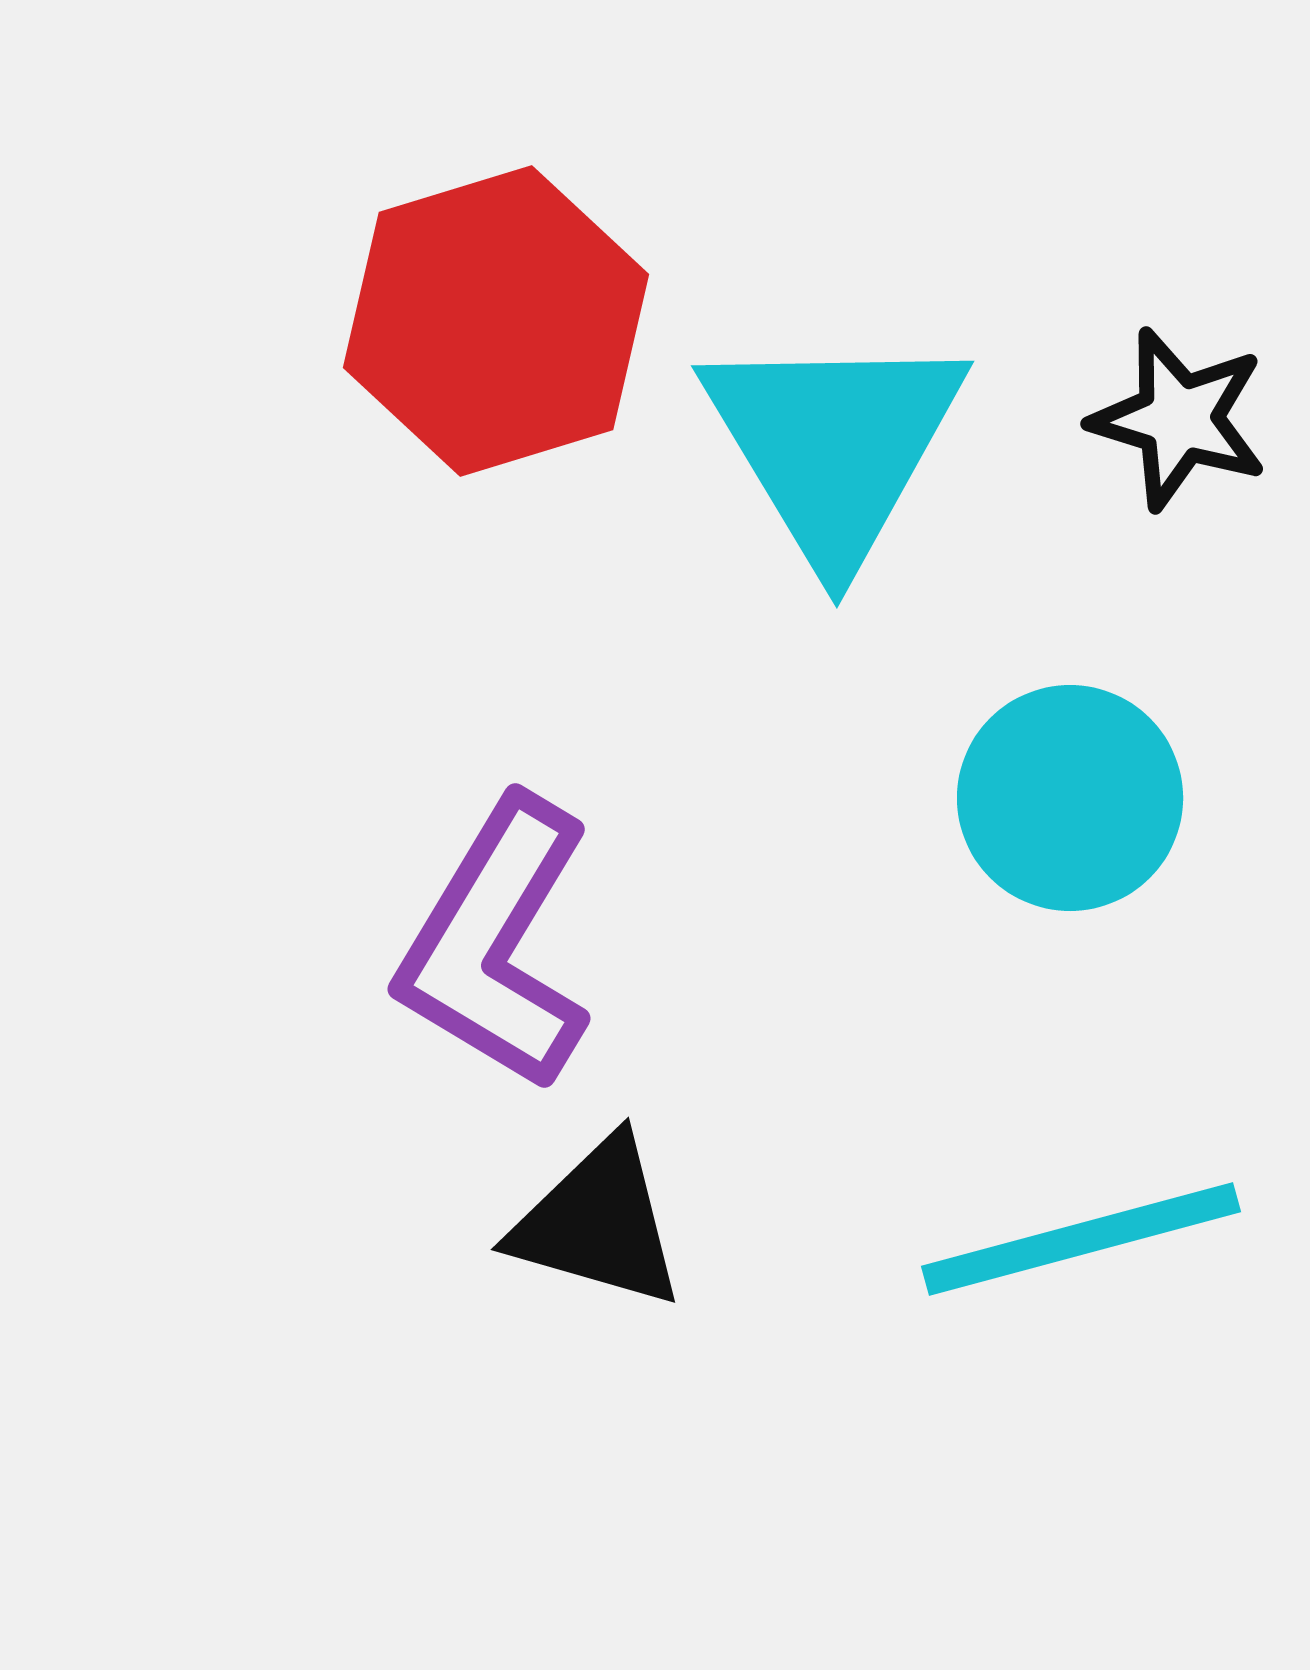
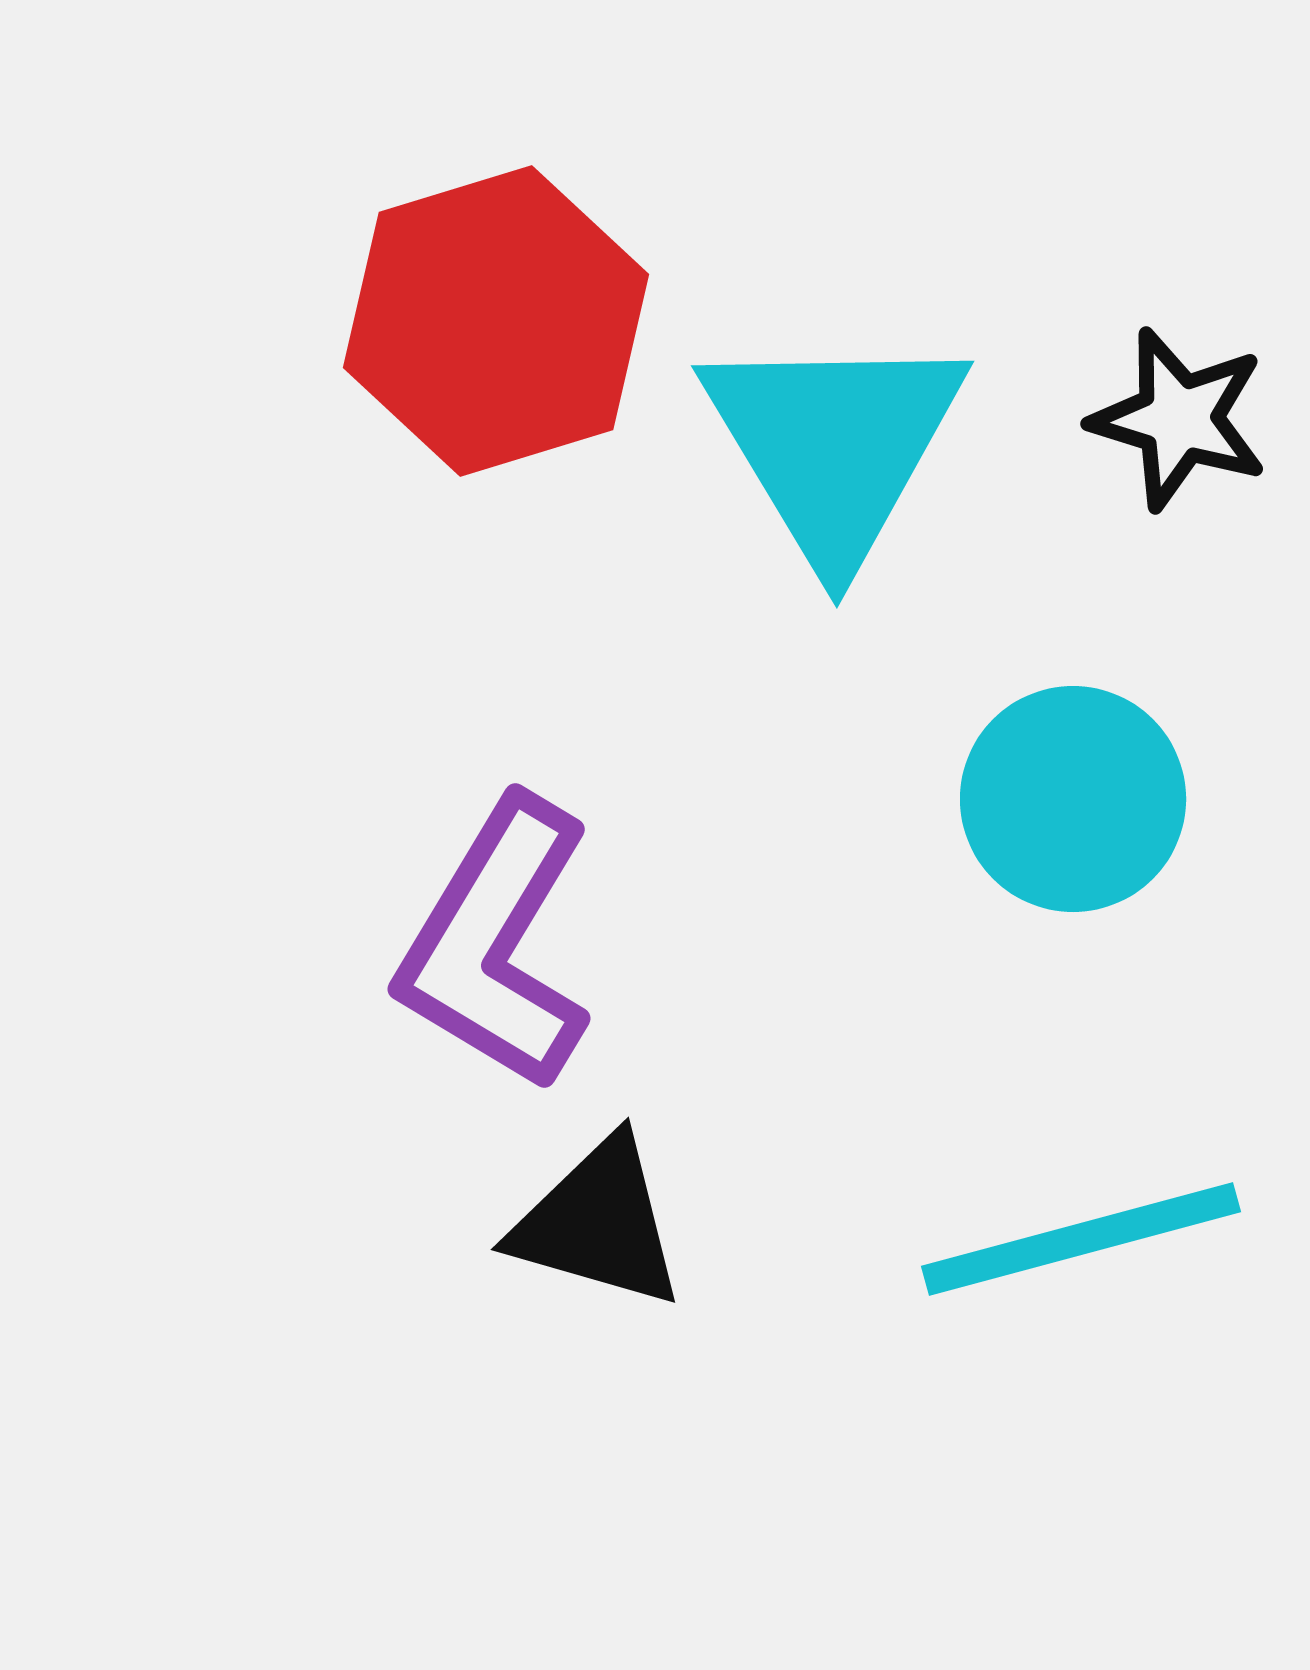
cyan circle: moved 3 px right, 1 px down
